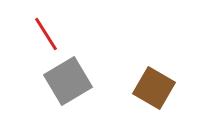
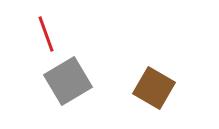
red line: rotated 12 degrees clockwise
